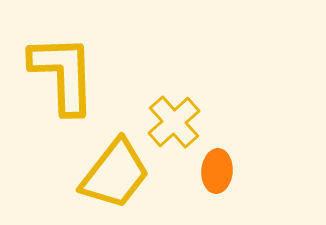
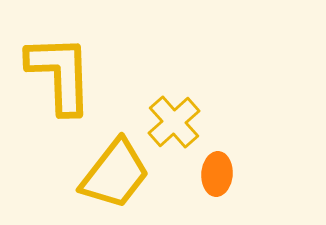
yellow L-shape: moved 3 px left
orange ellipse: moved 3 px down
